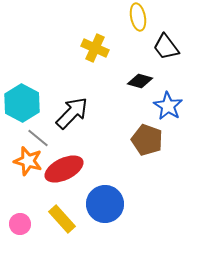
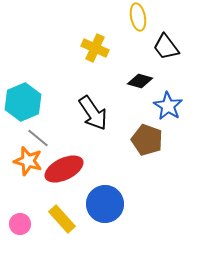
cyan hexagon: moved 1 px right, 1 px up; rotated 9 degrees clockwise
black arrow: moved 21 px right; rotated 102 degrees clockwise
